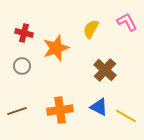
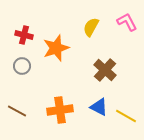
yellow semicircle: moved 2 px up
red cross: moved 2 px down
brown line: rotated 48 degrees clockwise
